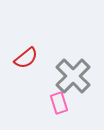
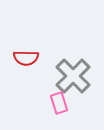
red semicircle: rotated 40 degrees clockwise
